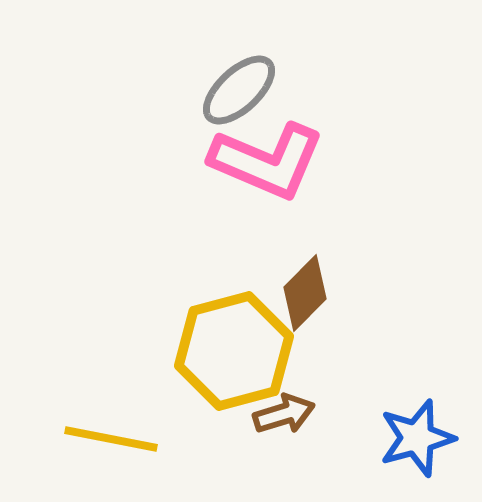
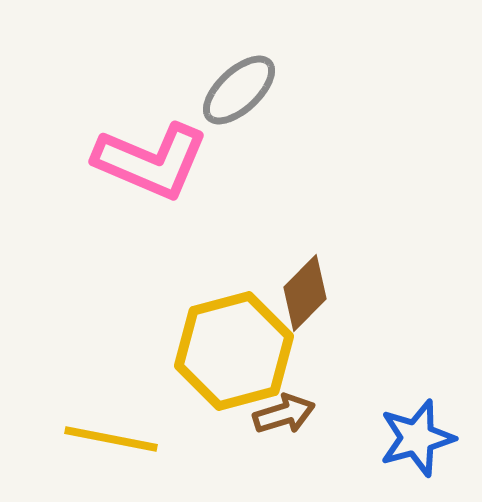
pink L-shape: moved 116 px left
